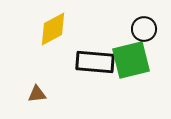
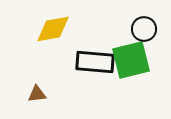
yellow diamond: rotated 18 degrees clockwise
